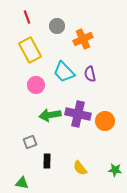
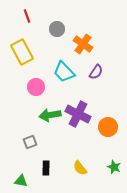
red line: moved 1 px up
gray circle: moved 3 px down
orange cross: moved 5 px down; rotated 30 degrees counterclockwise
yellow rectangle: moved 8 px left, 2 px down
purple semicircle: moved 6 px right, 2 px up; rotated 133 degrees counterclockwise
pink circle: moved 2 px down
purple cross: rotated 15 degrees clockwise
orange circle: moved 3 px right, 6 px down
black rectangle: moved 1 px left, 7 px down
green star: moved 1 px left, 3 px up; rotated 16 degrees clockwise
green triangle: moved 1 px left, 2 px up
